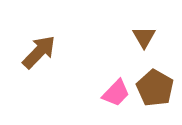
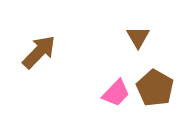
brown triangle: moved 6 px left
